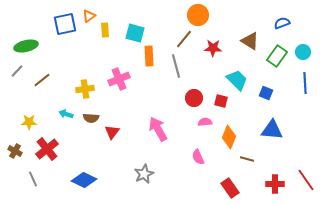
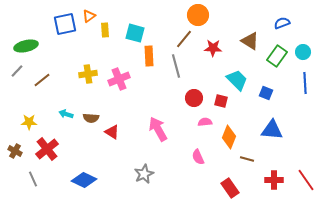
yellow cross at (85, 89): moved 3 px right, 15 px up
red triangle at (112, 132): rotated 35 degrees counterclockwise
red cross at (275, 184): moved 1 px left, 4 px up
